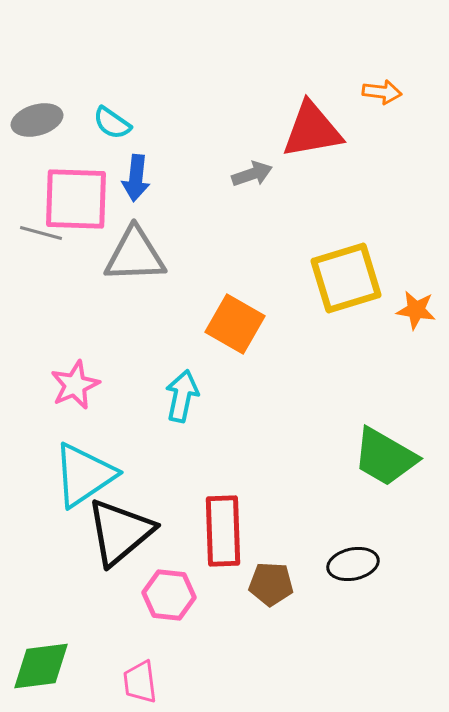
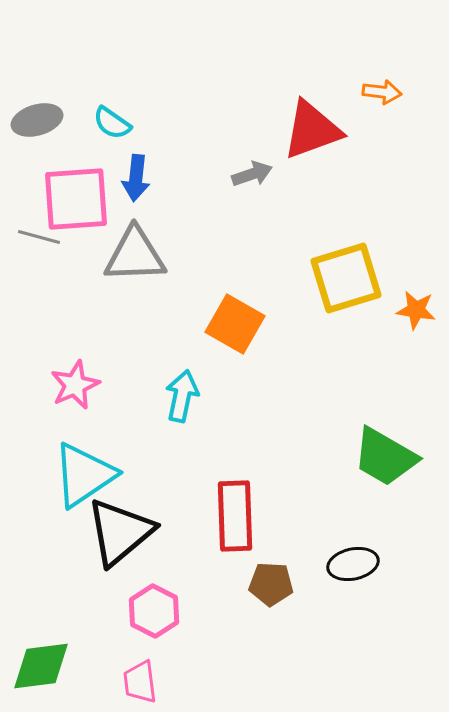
red triangle: rotated 10 degrees counterclockwise
pink square: rotated 6 degrees counterclockwise
gray line: moved 2 px left, 4 px down
red rectangle: moved 12 px right, 15 px up
pink hexagon: moved 15 px left, 16 px down; rotated 21 degrees clockwise
